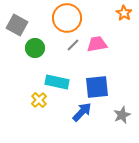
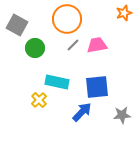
orange star: rotated 21 degrees clockwise
orange circle: moved 1 px down
pink trapezoid: moved 1 px down
gray star: rotated 18 degrees clockwise
